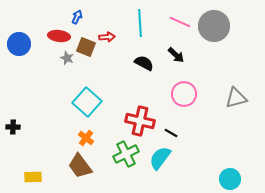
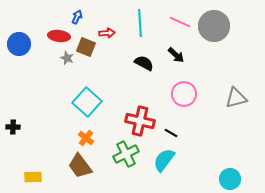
red arrow: moved 4 px up
cyan semicircle: moved 4 px right, 2 px down
